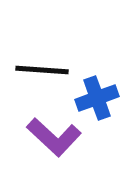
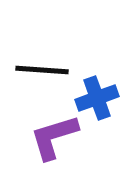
purple L-shape: rotated 120 degrees clockwise
